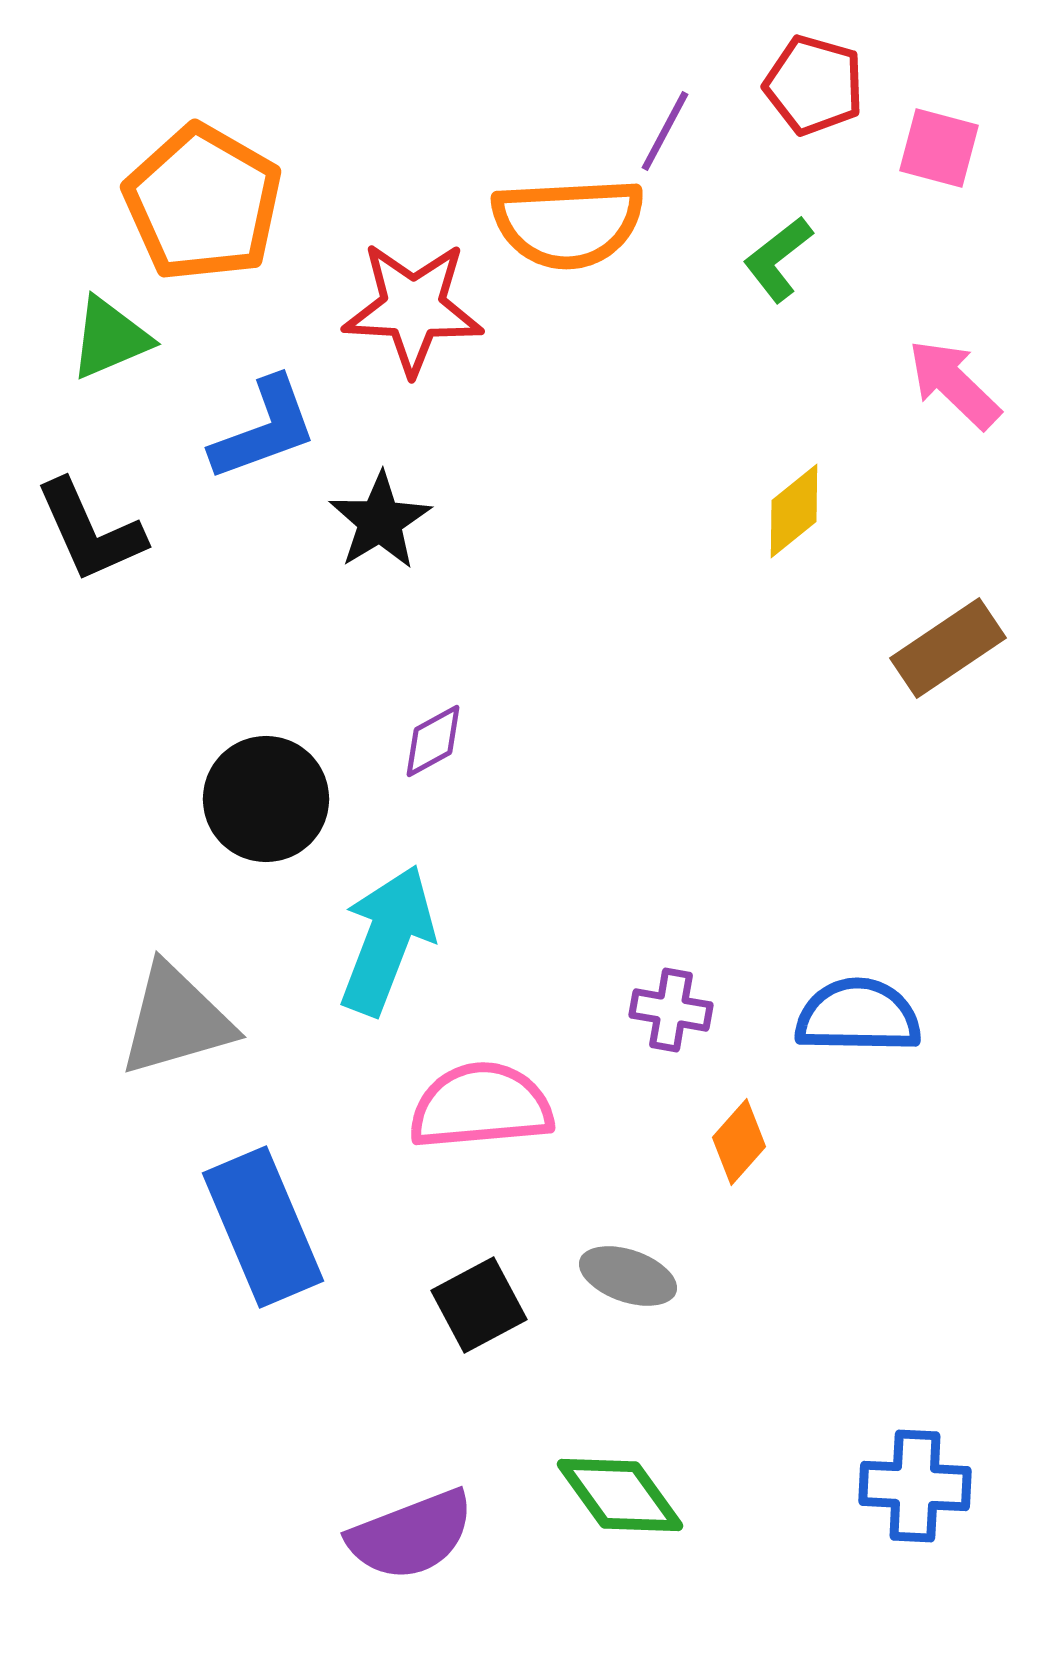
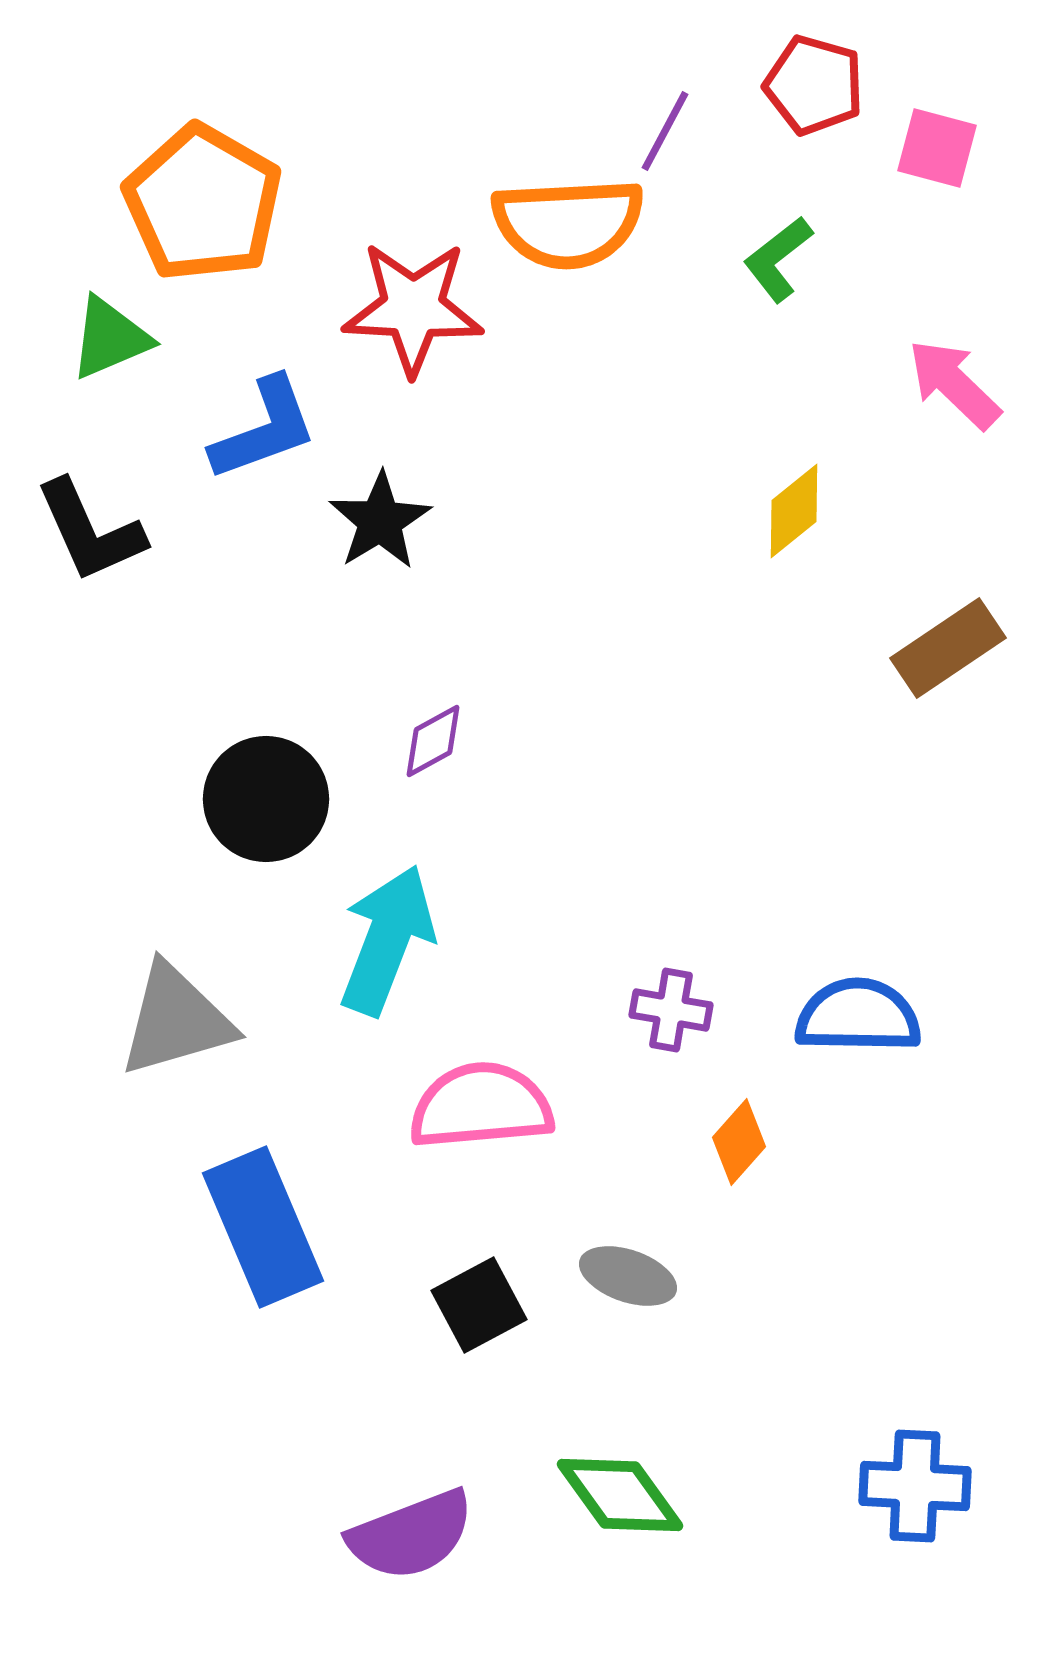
pink square: moved 2 px left
